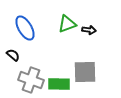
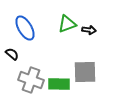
black semicircle: moved 1 px left, 1 px up
